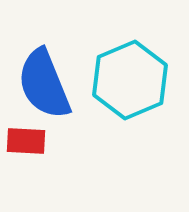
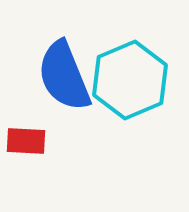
blue semicircle: moved 20 px right, 8 px up
